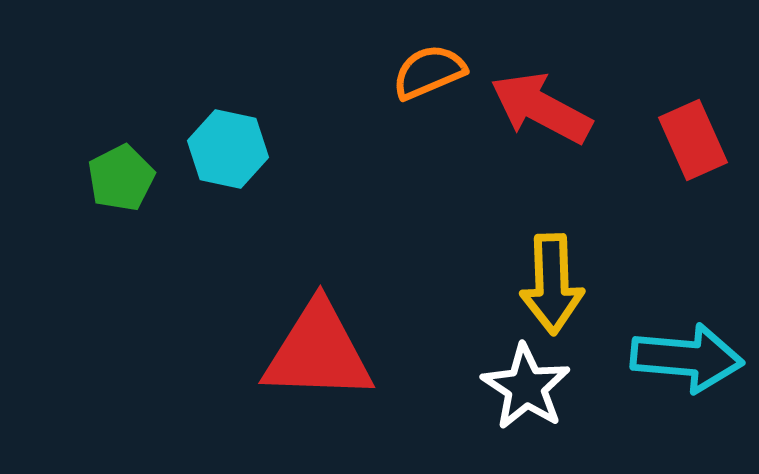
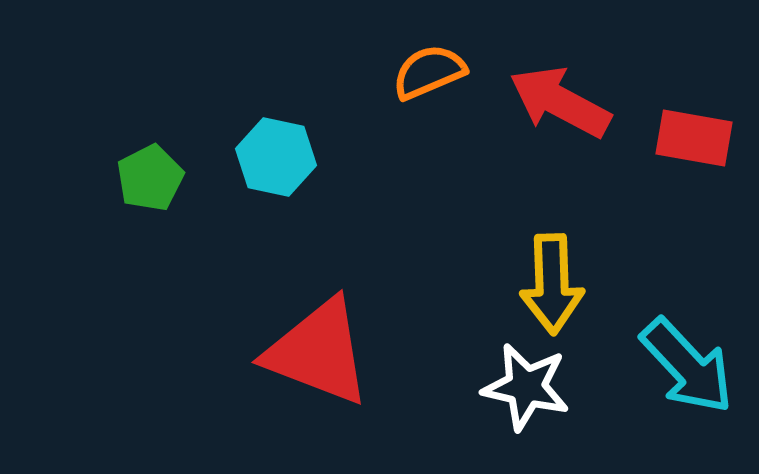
red arrow: moved 19 px right, 6 px up
red rectangle: moved 1 px right, 2 px up; rotated 56 degrees counterclockwise
cyan hexagon: moved 48 px right, 8 px down
green pentagon: moved 29 px right
red triangle: rotated 19 degrees clockwise
cyan arrow: moved 8 px down; rotated 42 degrees clockwise
white star: rotated 20 degrees counterclockwise
